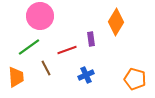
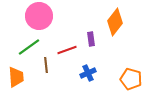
pink circle: moved 1 px left
orange diamond: moved 1 px left; rotated 8 degrees clockwise
brown line: moved 3 px up; rotated 21 degrees clockwise
blue cross: moved 2 px right, 2 px up
orange pentagon: moved 4 px left
